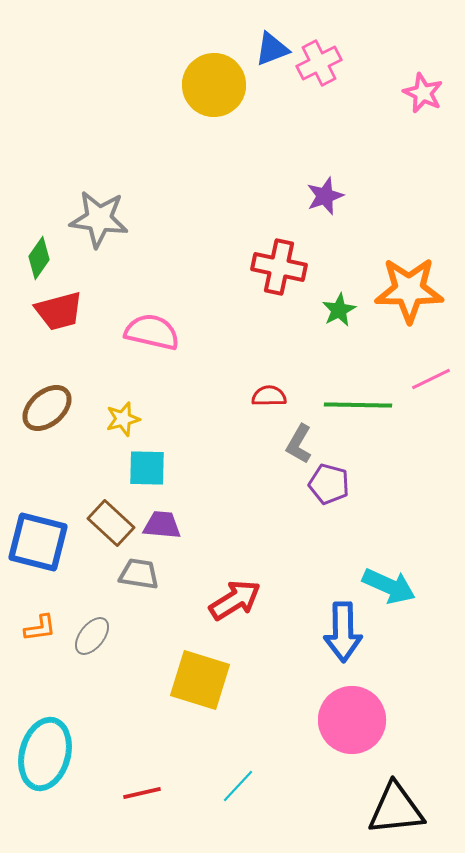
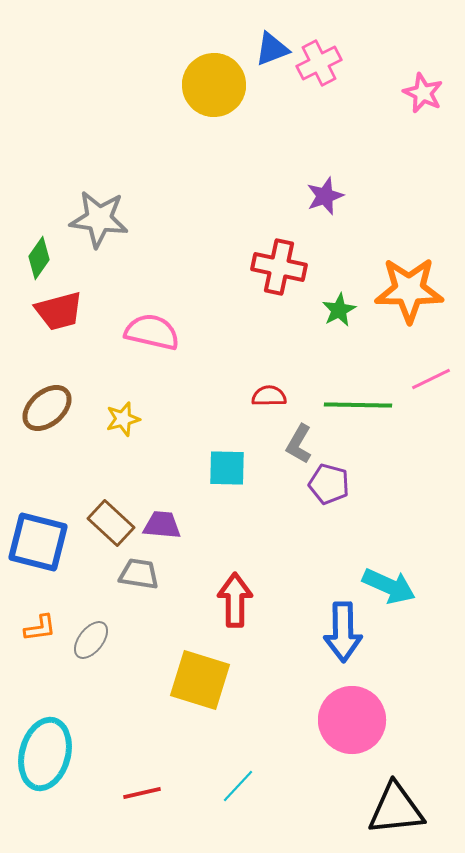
cyan square: moved 80 px right
red arrow: rotated 58 degrees counterclockwise
gray ellipse: moved 1 px left, 4 px down
